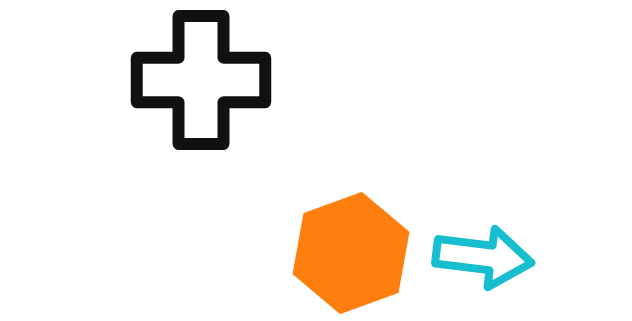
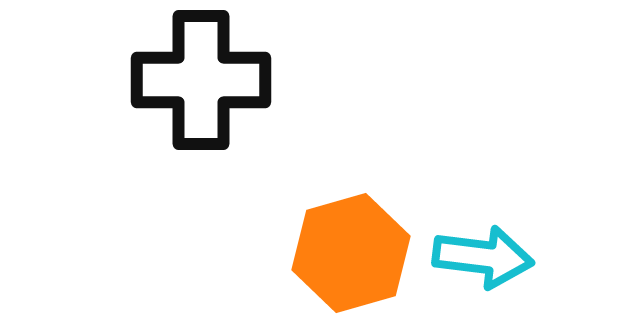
orange hexagon: rotated 4 degrees clockwise
